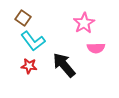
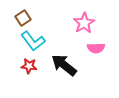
brown square: rotated 21 degrees clockwise
black arrow: rotated 12 degrees counterclockwise
